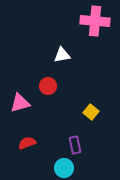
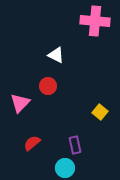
white triangle: moved 6 px left; rotated 36 degrees clockwise
pink triangle: rotated 30 degrees counterclockwise
yellow square: moved 9 px right
red semicircle: moved 5 px right; rotated 18 degrees counterclockwise
cyan circle: moved 1 px right
